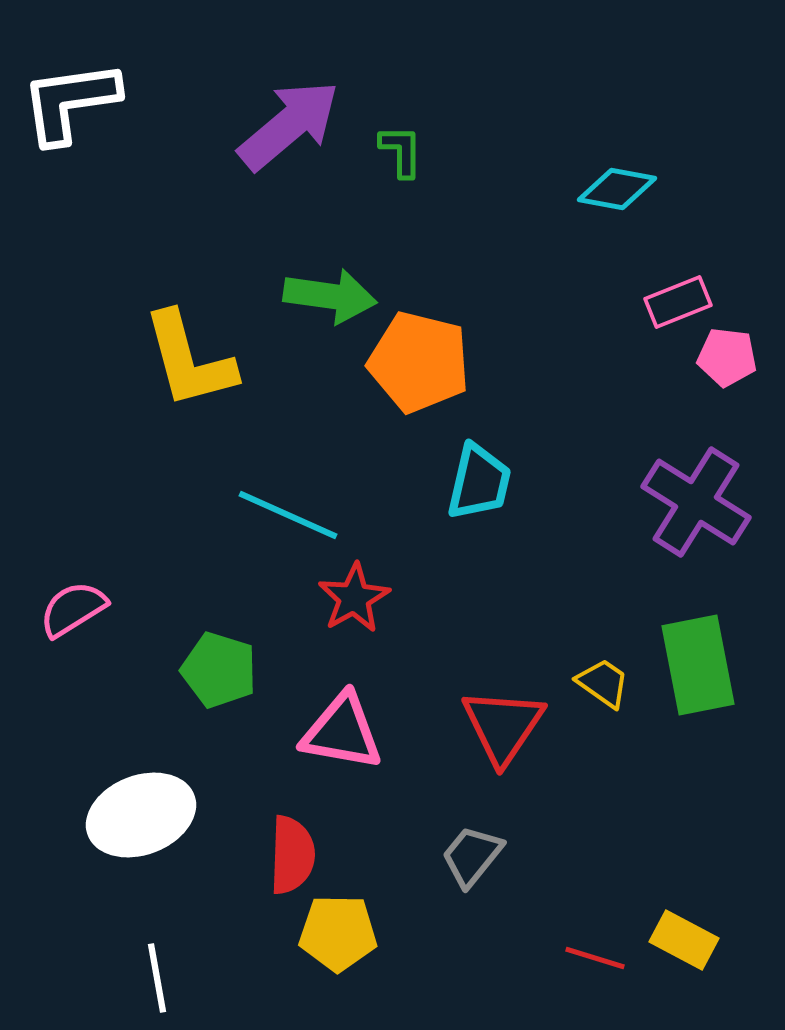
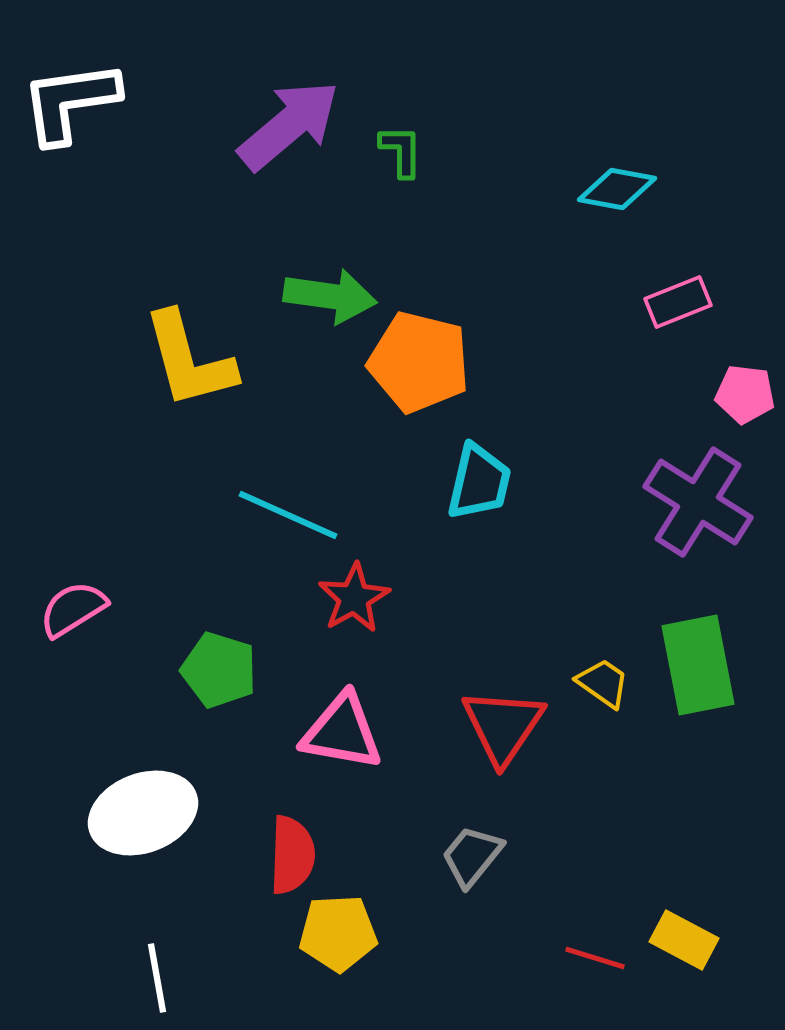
pink pentagon: moved 18 px right, 37 px down
purple cross: moved 2 px right
white ellipse: moved 2 px right, 2 px up
yellow pentagon: rotated 4 degrees counterclockwise
